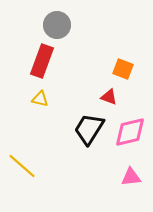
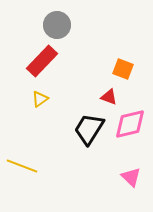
red rectangle: rotated 24 degrees clockwise
yellow triangle: rotated 48 degrees counterclockwise
pink diamond: moved 8 px up
yellow line: rotated 20 degrees counterclockwise
pink triangle: rotated 50 degrees clockwise
